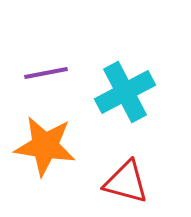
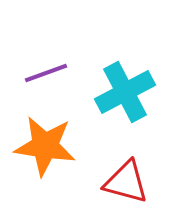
purple line: rotated 9 degrees counterclockwise
